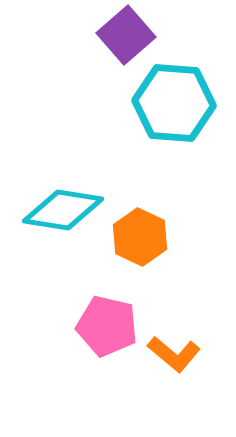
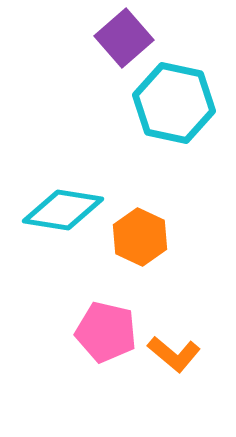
purple square: moved 2 px left, 3 px down
cyan hexagon: rotated 8 degrees clockwise
pink pentagon: moved 1 px left, 6 px down
